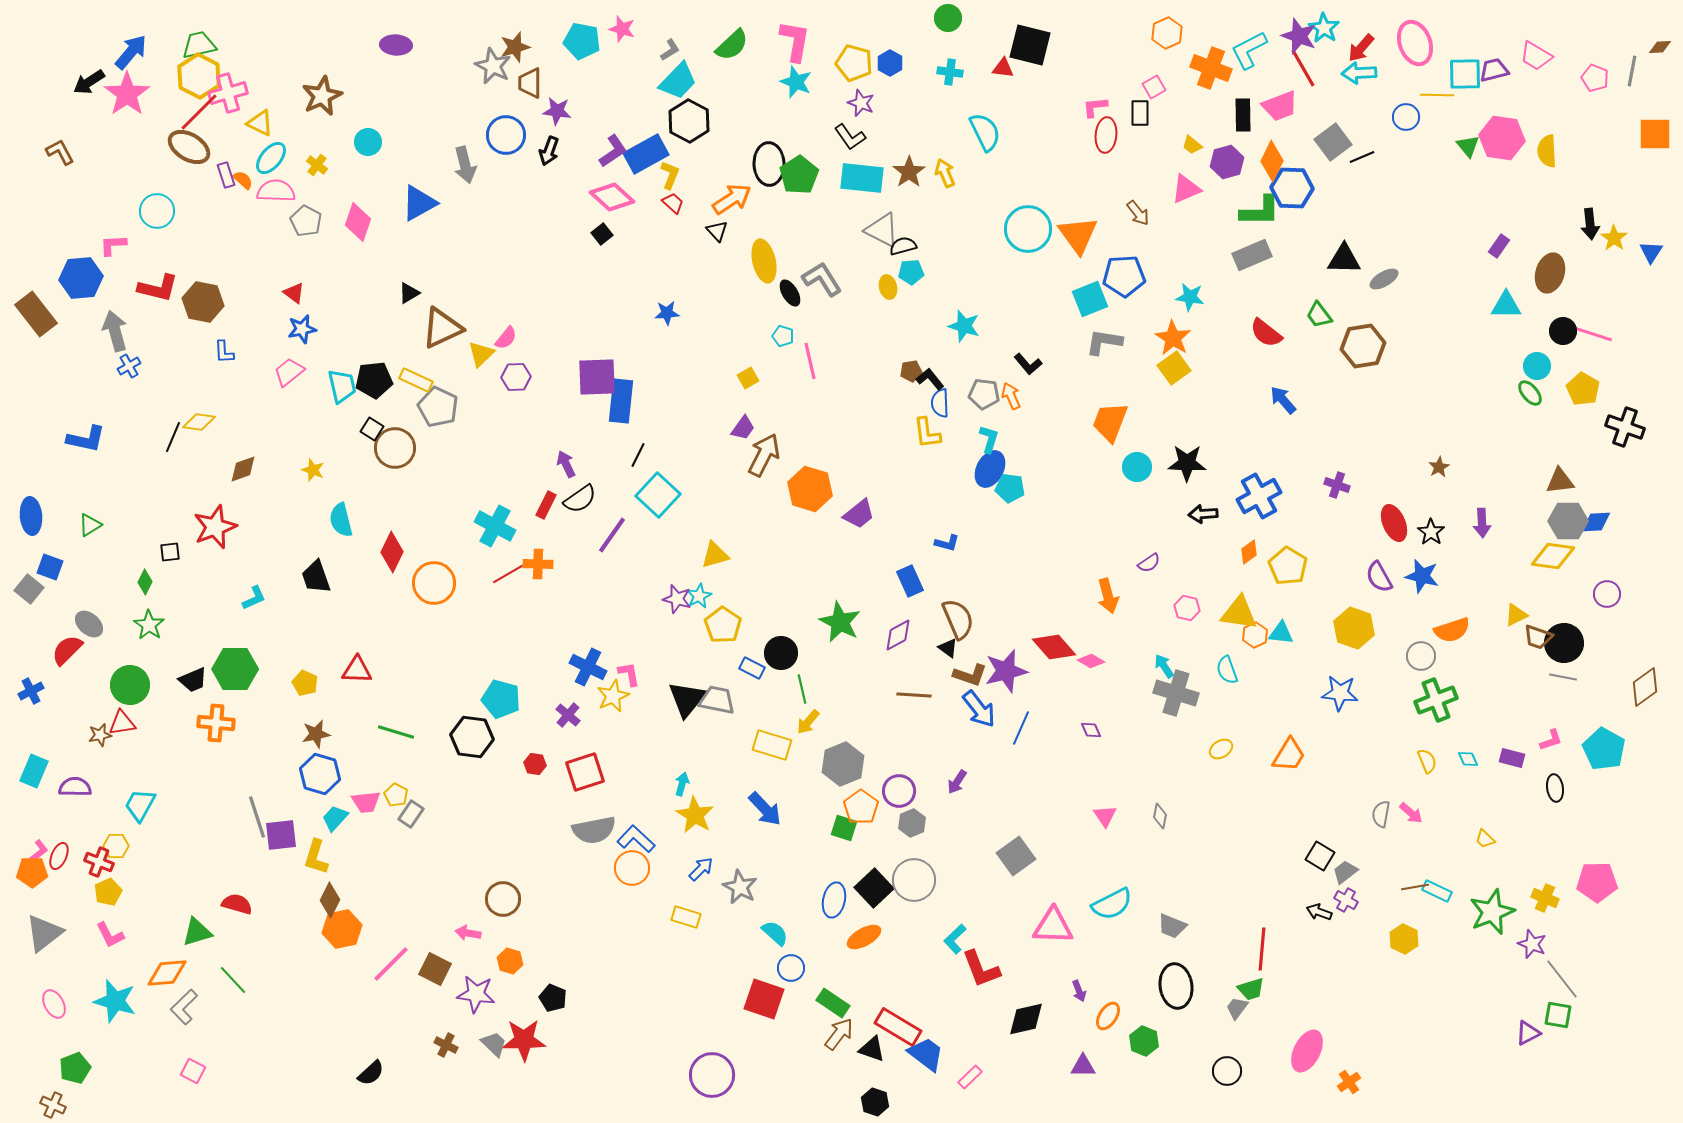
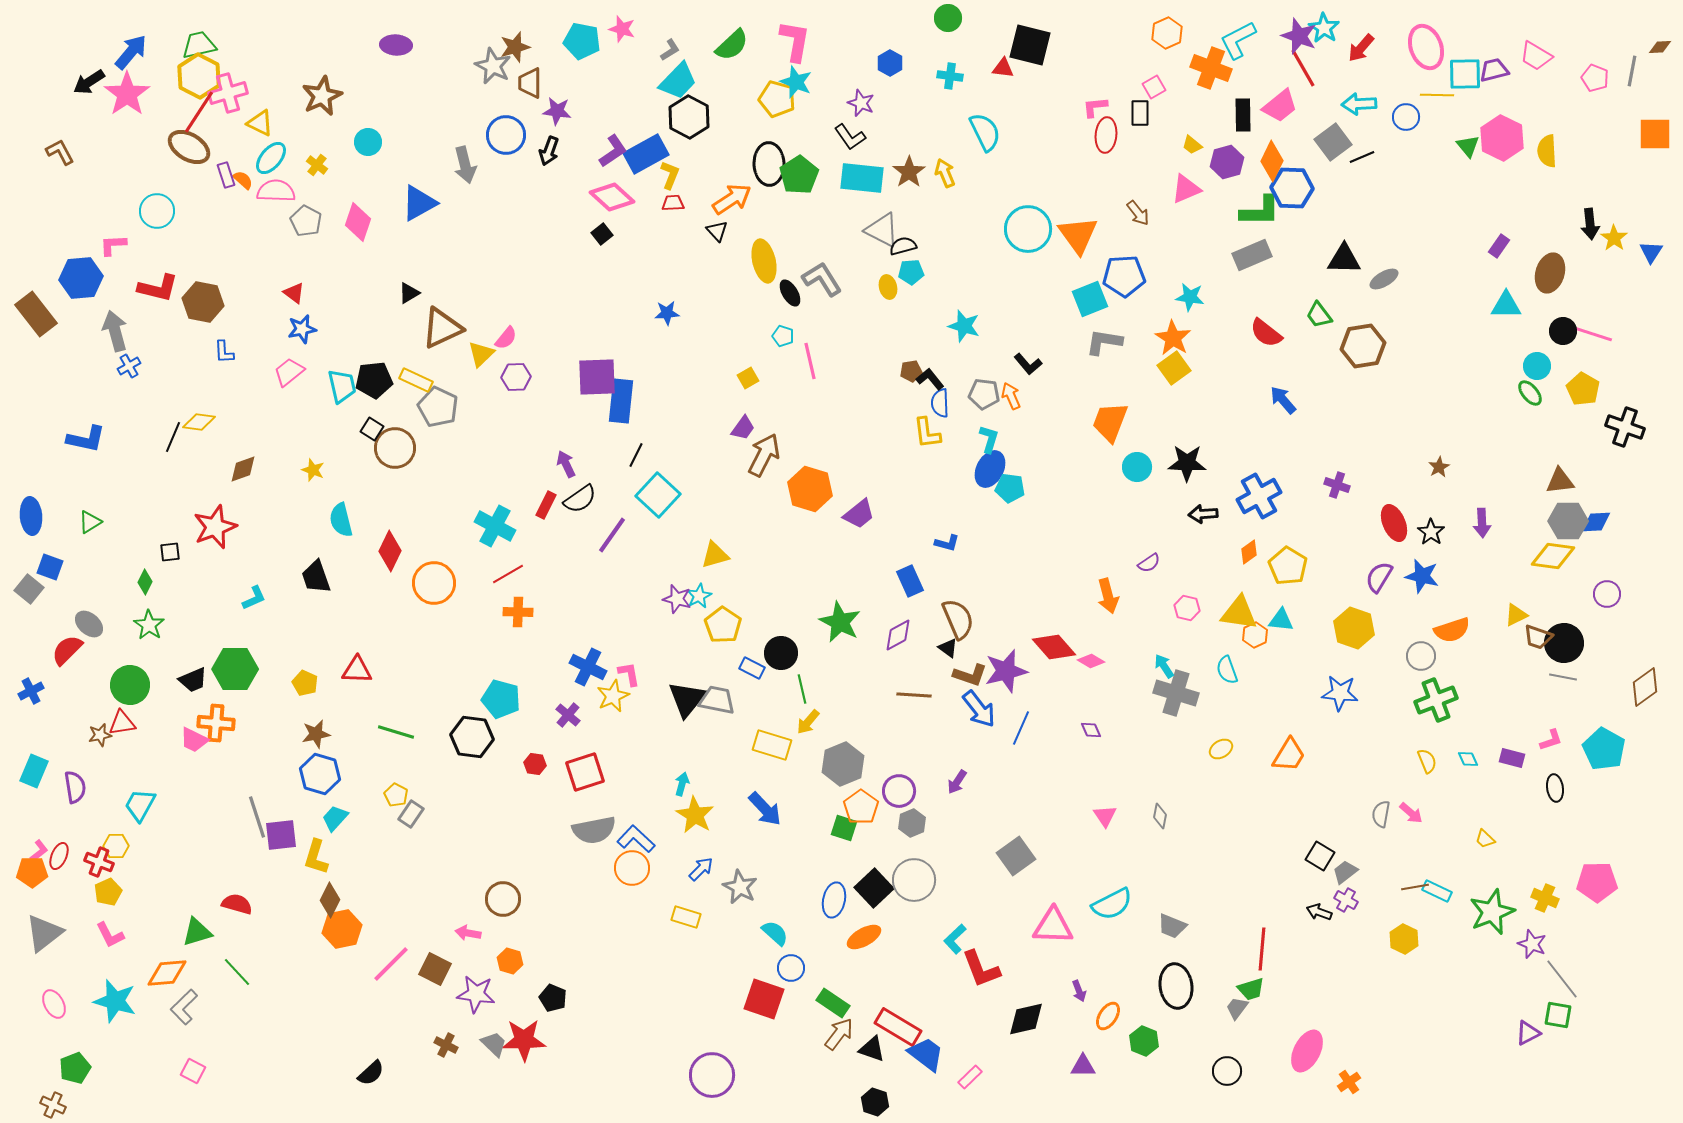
pink ellipse at (1415, 43): moved 11 px right, 4 px down
cyan L-shape at (1249, 50): moved 11 px left, 10 px up
yellow pentagon at (854, 63): moved 77 px left, 36 px down
cyan cross at (950, 72): moved 4 px down
cyan arrow at (1359, 73): moved 31 px down
pink trapezoid at (1280, 106): rotated 18 degrees counterclockwise
red line at (199, 112): rotated 12 degrees counterclockwise
black hexagon at (689, 121): moved 4 px up
pink hexagon at (1502, 138): rotated 18 degrees clockwise
red trapezoid at (673, 203): rotated 45 degrees counterclockwise
black line at (638, 455): moved 2 px left
green triangle at (90, 525): moved 3 px up
red diamond at (392, 552): moved 2 px left, 1 px up
orange cross at (538, 564): moved 20 px left, 48 px down
purple semicircle at (1379, 577): rotated 60 degrees clockwise
cyan triangle at (1281, 633): moved 13 px up
purple semicircle at (75, 787): rotated 80 degrees clockwise
pink trapezoid at (366, 802): moved 172 px left, 62 px up; rotated 32 degrees clockwise
green line at (233, 980): moved 4 px right, 8 px up
